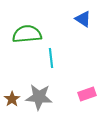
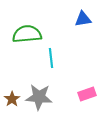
blue triangle: rotated 42 degrees counterclockwise
